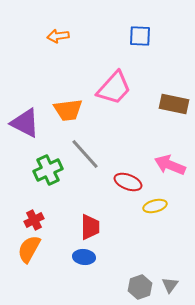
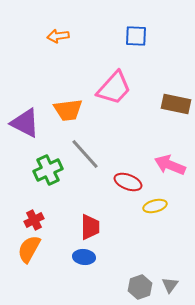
blue square: moved 4 px left
brown rectangle: moved 2 px right
